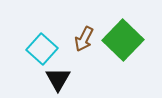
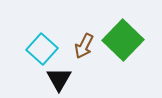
brown arrow: moved 7 px down
black triangle: moved 1 px right
